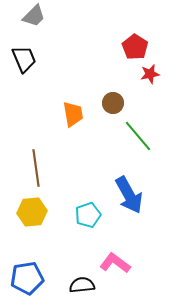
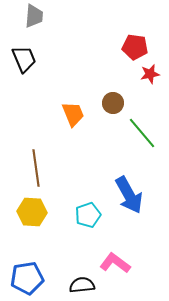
gray trapezoid: rotated 40 degrees counterclockwise
red pentagon: rotated 25 degrees counterclockwise
orange trapezoid: rotated 12 degrees counterclockwise
green line: moved 4 px right, 3 px up
yellow hexagon: rotated 8 degrees clockwise
